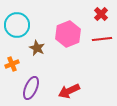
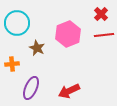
cyan circle: moved 2 px up
red line: moved 2 px right, 4 px up
orange cross: rotated 16 degrees clockwise
